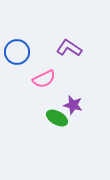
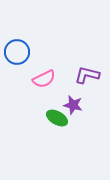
purple L-shape: moved 18 px right, 27 px down; rotated 20 degrees counterclockwise
